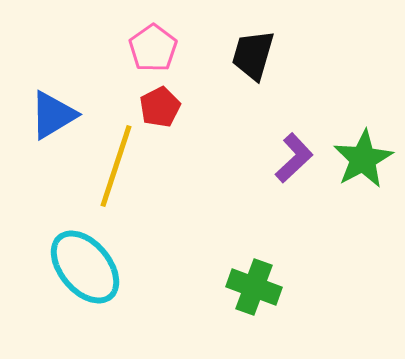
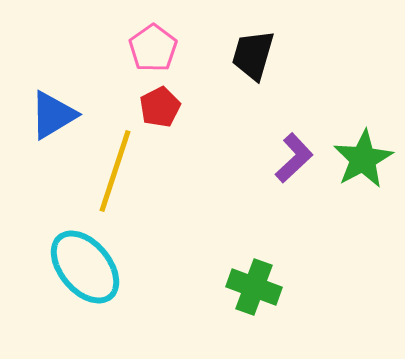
yellow line: moved 1 px left, 5 px down
